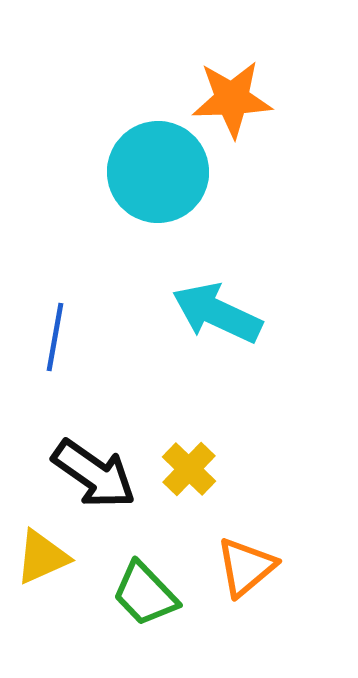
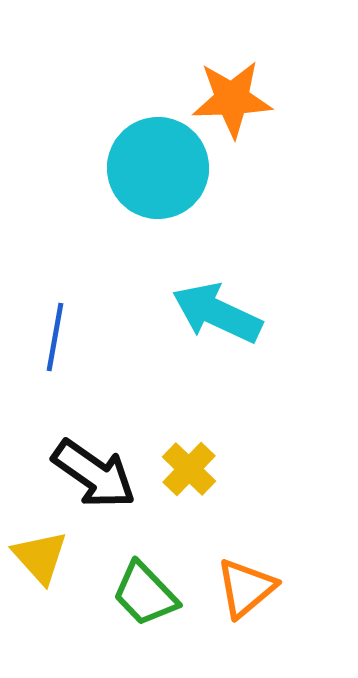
cyan circle: moved 4 px up
yellow triangle: moved 2 px left; rotated 48 degrees counterclockwise
orange triangle: moved 21 px down
